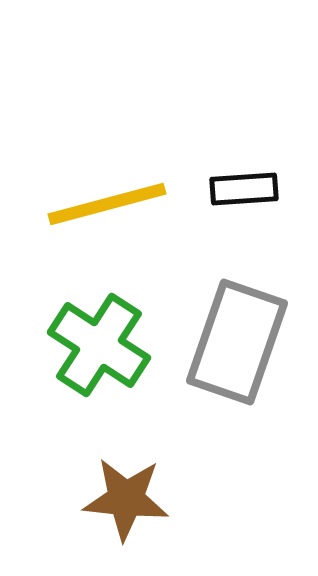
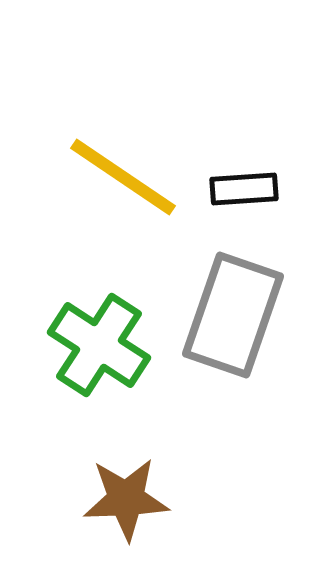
yellow line: moved 16 px right, 27 px up; rotated 49 degrees clockwise
gray rectangle: moved 4 px left, 27 px up
brown star: rotated 8 degrees counterclockwise
